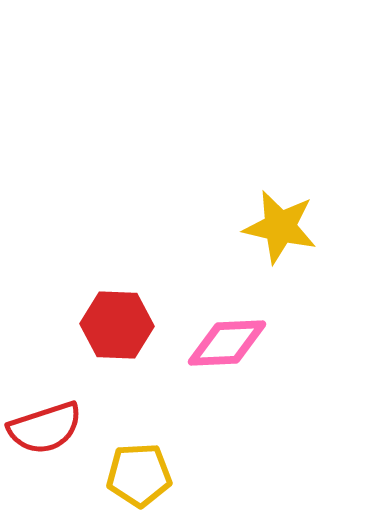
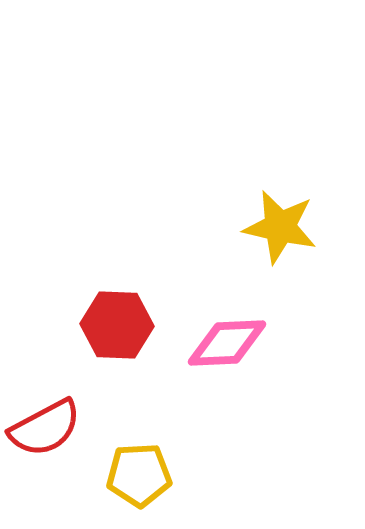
red semicircle: rotated 10 degrees counterclockwise
